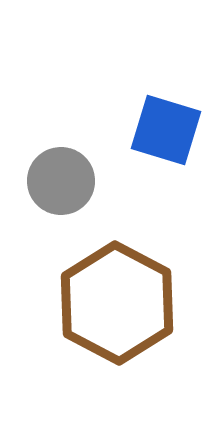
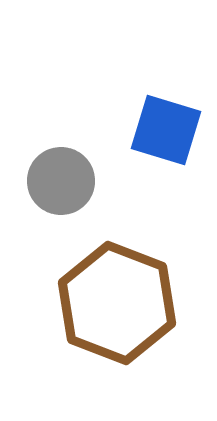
brown hexagon: rotated 7 degrees counterclockwise
